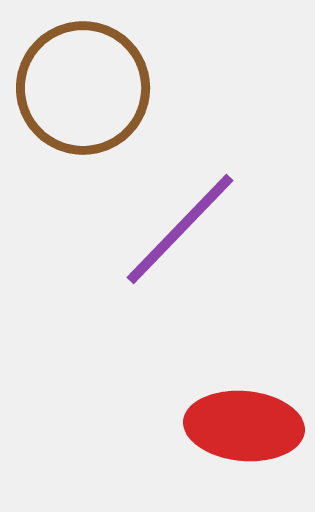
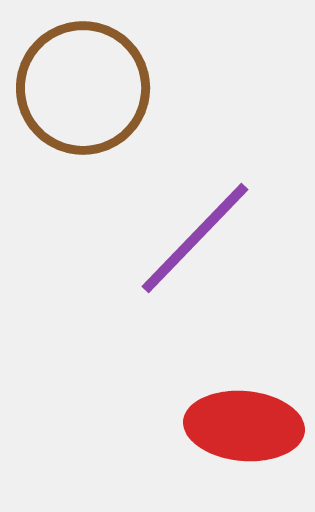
purple line: moved 15 px right, 9 px down
